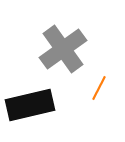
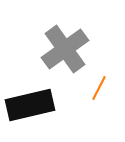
gray cross: moved 2 px right
